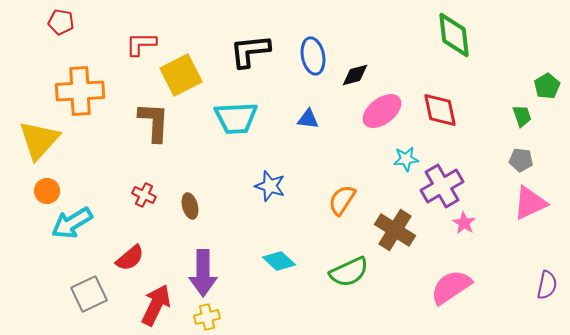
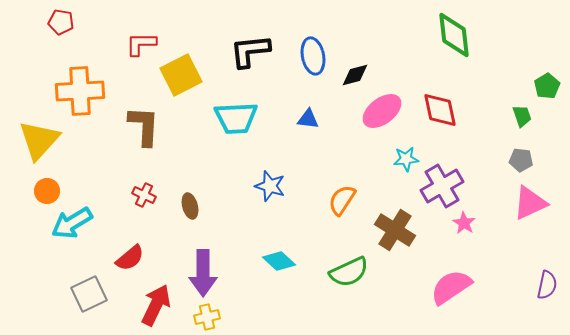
brown L-shape: moved 10 px left, 4 px down
